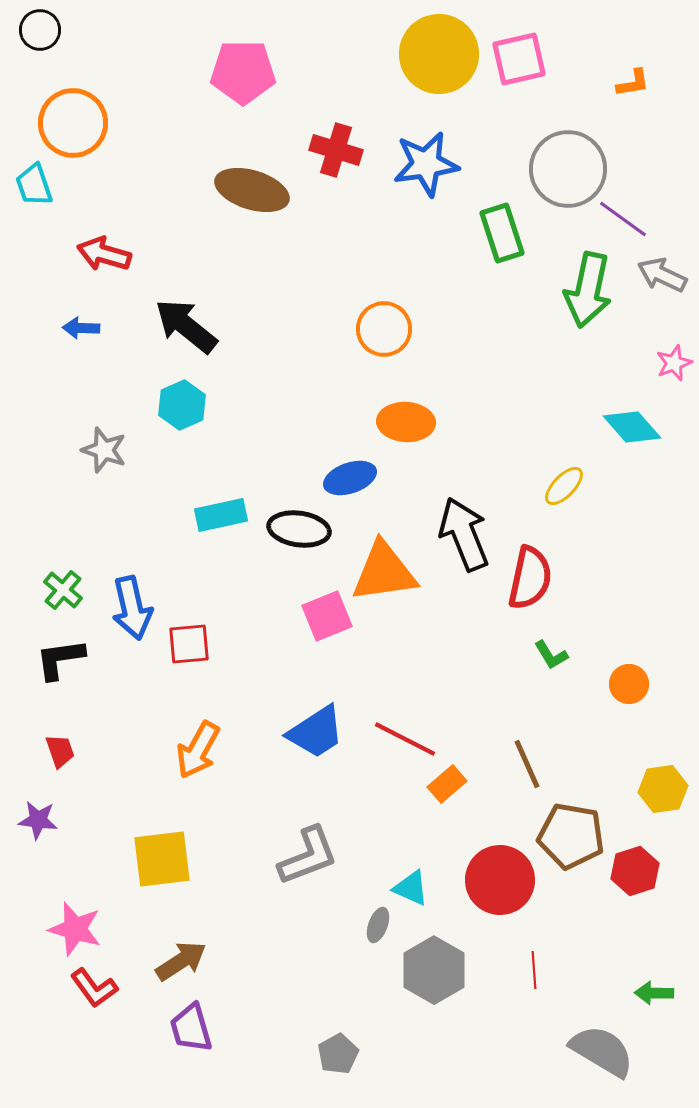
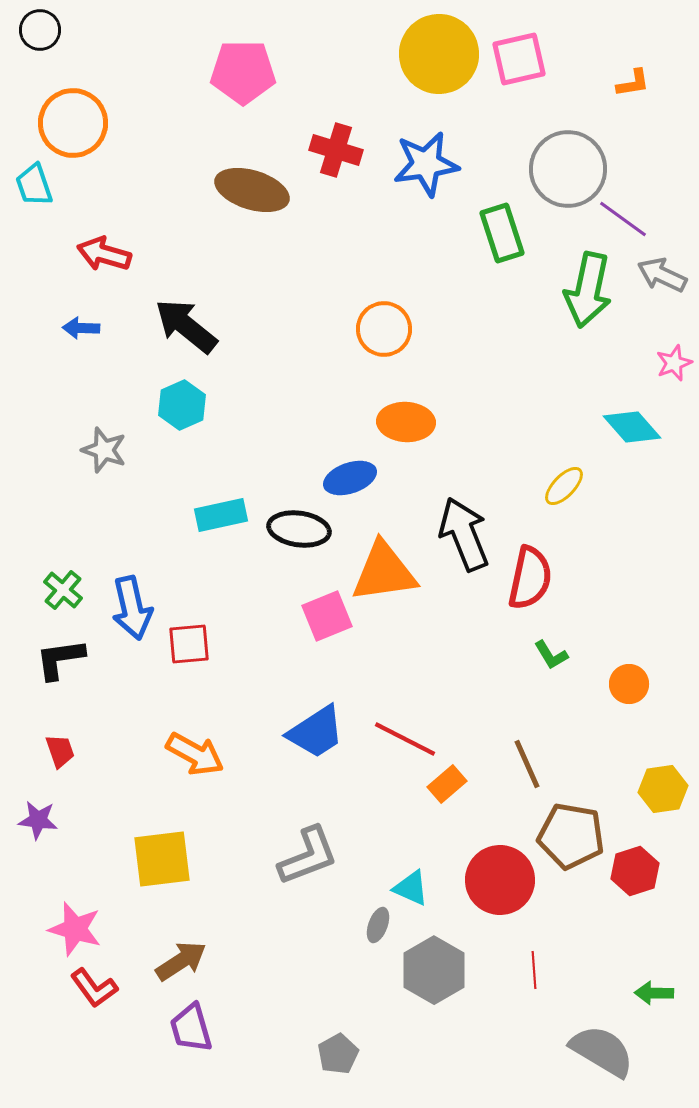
orange arrow at (198, 750): moved 3 px left, 4 px down; rotated 90 degrees counterclockwise
